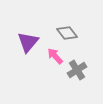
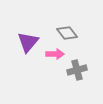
pink arrow: moved 2 px up; rotated 132 degrees clockwise
gray cross: rotated 18 degrees clockwise
